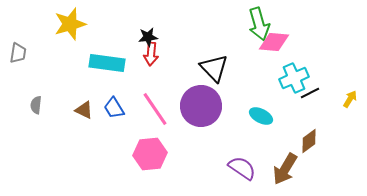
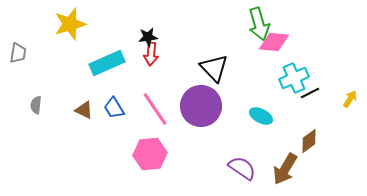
cyan rectangle: rotated 32 degrees counterclockwise
